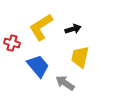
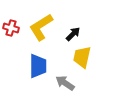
black arrow: moved 5 px down; rotated 28 degrees counterclockwise
red cross: moved 1 px left, 15 px up
yellow trapezoid: moved 2 px right
blue trapezoid: rotated 40 degrees clockwise
